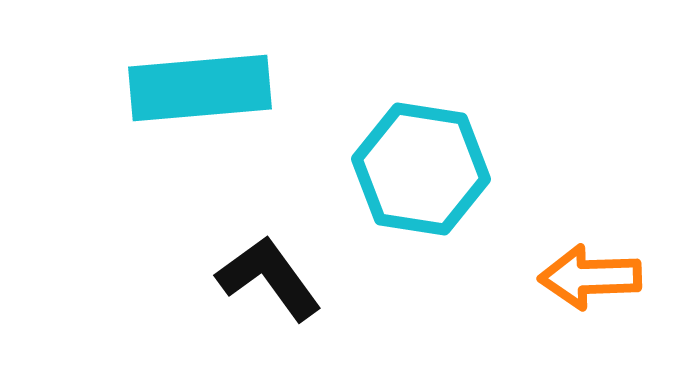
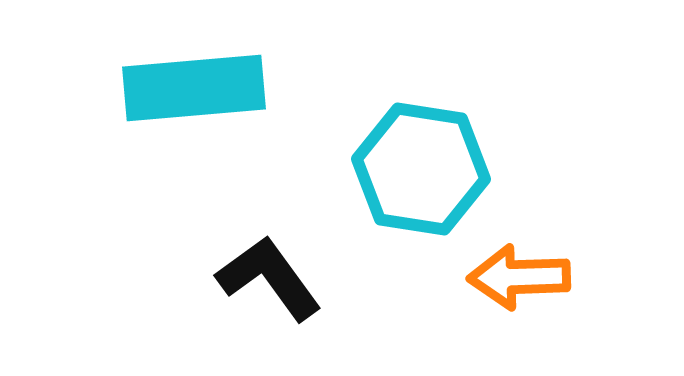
cyan rectangle: moved 6 px left
orange arrow: moved 71 px left
